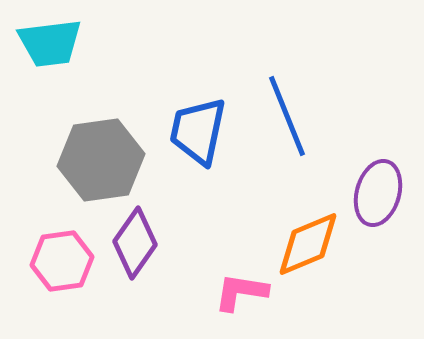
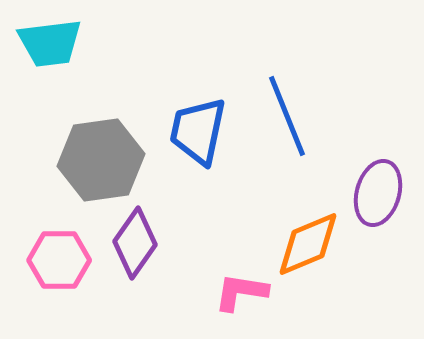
pink hexagon: moved 3 px left, 1 px up; rotated 8 degrees clockwise
